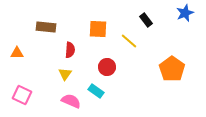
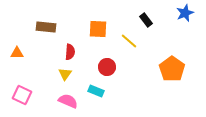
red semicircle: moved 2 px down
cyan rectangle: rotated 14 degrees counterclockwise
pink semicircle: moved 3 px left
